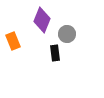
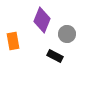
orange rectangle: rotated 12 degrees clockwise
black rectangle: moved 3 px down; rotated 56 degrees counterclockwise
